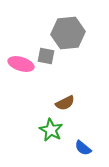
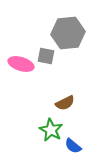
blue semicircle: moved 10 px left, 2 px up
